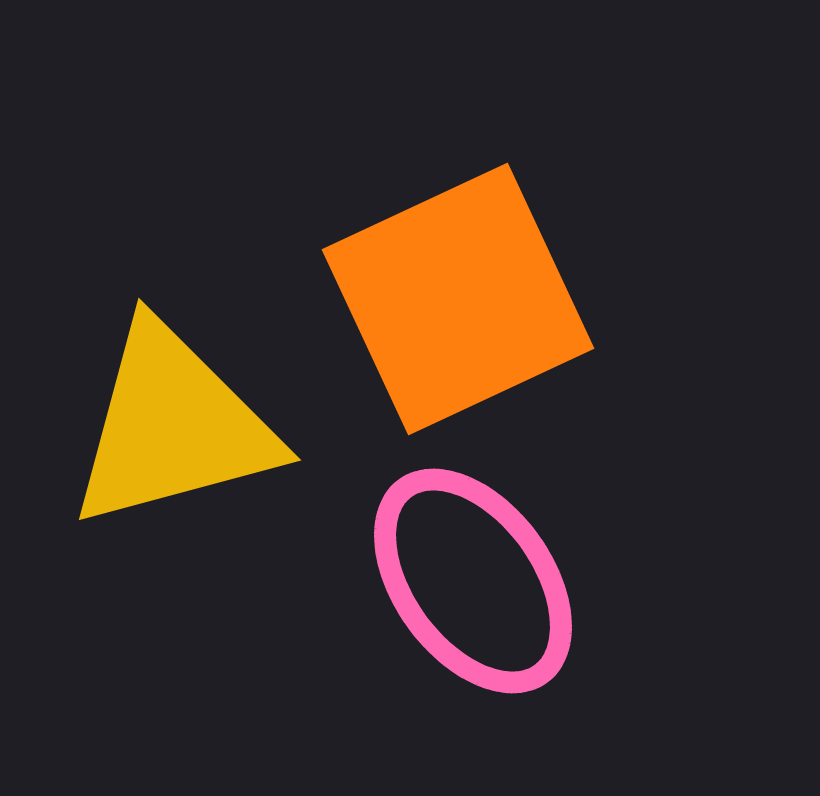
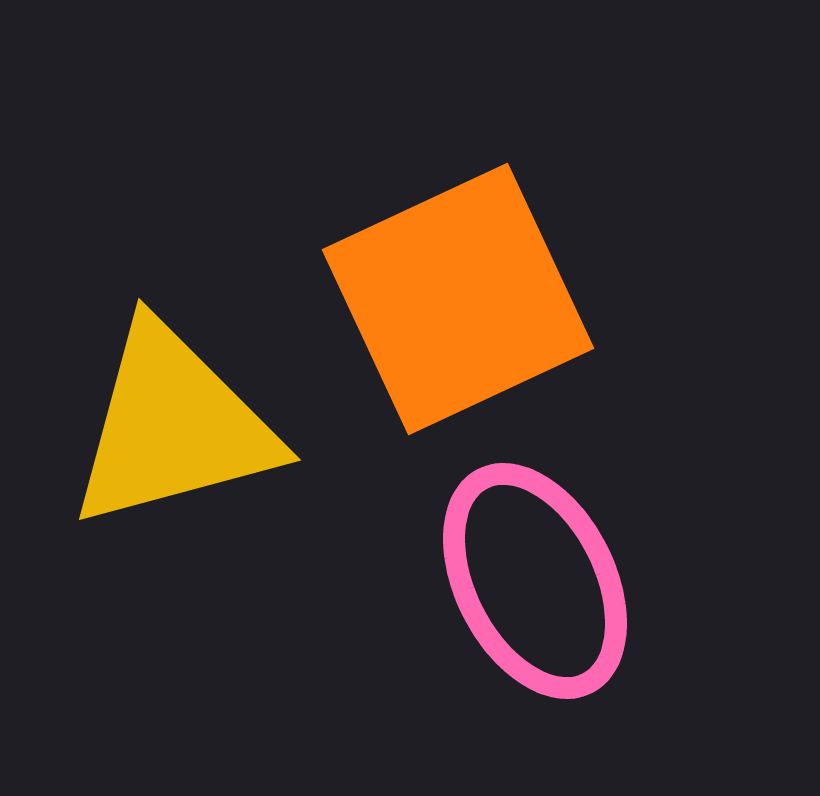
pink ellipse: moved 62 px right; rotated 9 degrees clockwise
